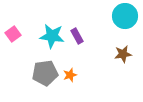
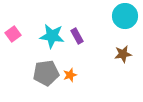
gray pentagon: moved 1 px right
